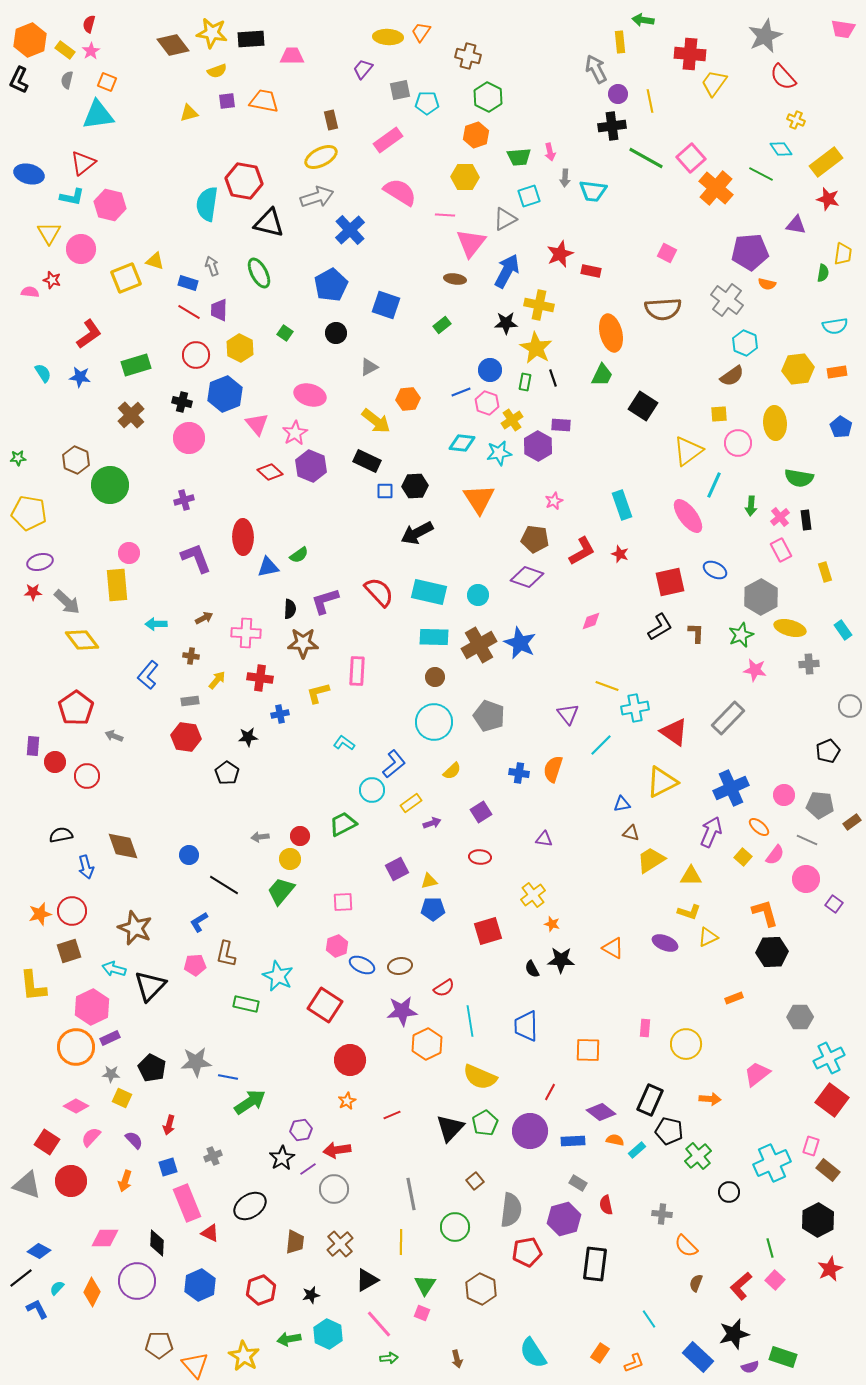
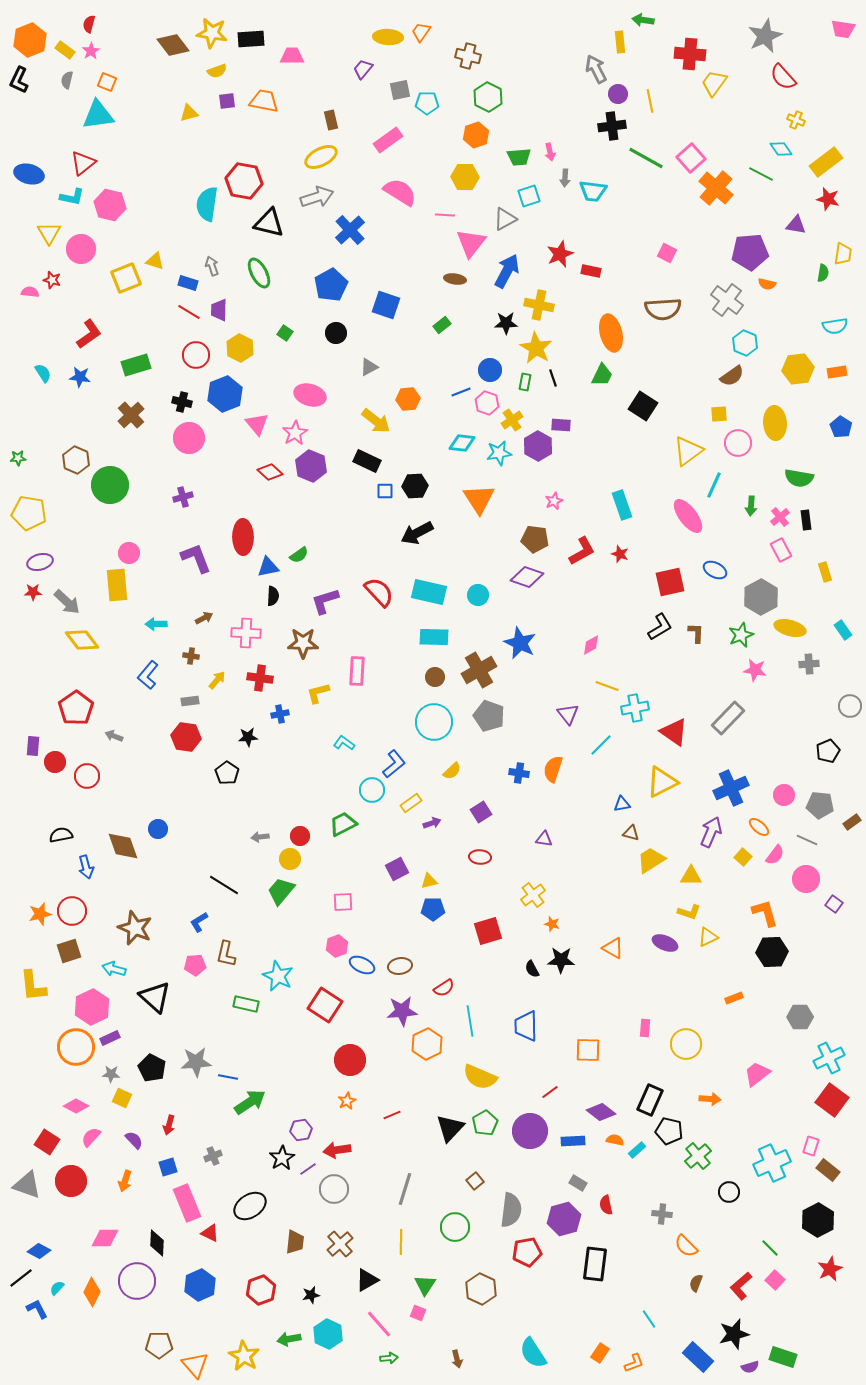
purple cross at (184, 500): moved 1 px left, 3 px up
black semicircle at (290, 609): moved 17 px left, 13 px up
pink diamond at (591, 621): moved 24 px down; rotated 10 degrees counterclockwise
brown cross at (479, 645): moved 25 px down
blue circle at (189, 855): moved 31 px left, 26 px up
black triangle at (150, 986): moved 5 px right, 11 px down; rotated 32 degrees counterclockwise
red line at (550, 1092): rotated 24 degrees clockwise
gray line at (411, 1194): moved 6 px left, 5 px up; rotated 28 degrees clockwise
green line at (770, 1248): rotated 30 degrees counterclockwise
pink square at (422, 1313): moved 4 px left
